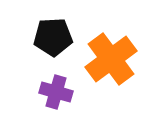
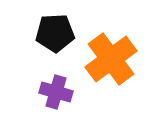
black pentagon: moved 2 px right, 4 px up
